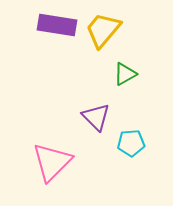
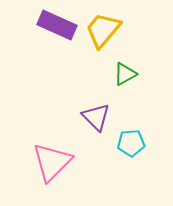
purple rectangle: rotated 15 degrees clockwise
